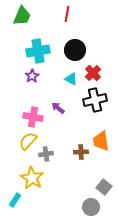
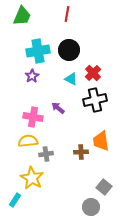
black circle: moved 6 px left
yellow semicircle: rotated 42 degrees clockwise
